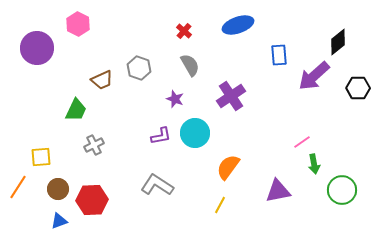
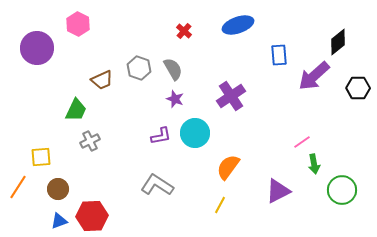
gray semicircle: moved 17 px left, 4 px down
gray cross: moved 4 px left, 4 px up
purple triangle: rotated 16 degrees counterclockwise
red hexagon: moved 16 px down
